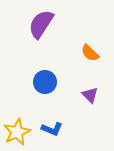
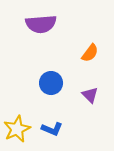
purple semicircle: rotated 128 degrees counterclockwise
orange semicircle: rotated 96 degrees counterclockwise
blue circle: moved 6 px right, 1 px down
yellow star: moved 3 px up
